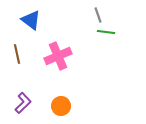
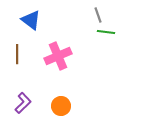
brown line: rotated 12 degrees clockwise
